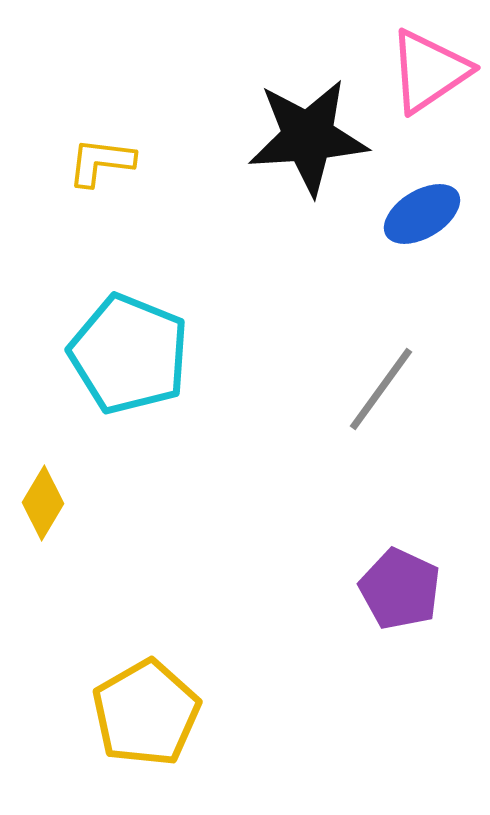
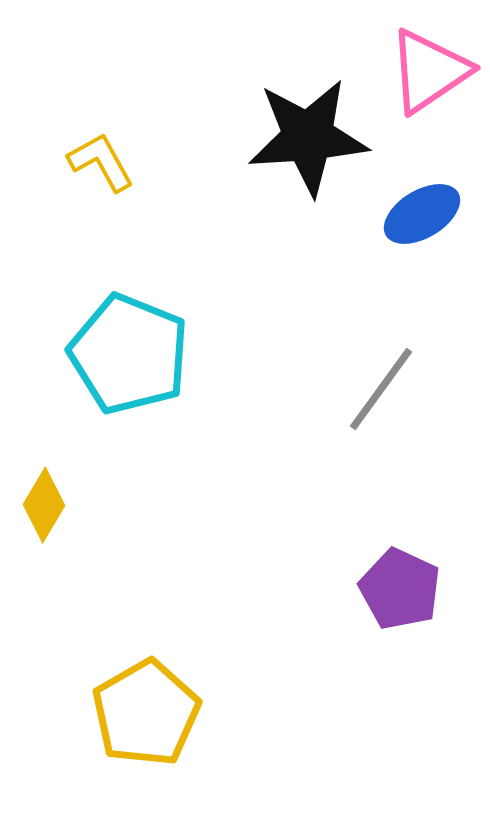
yellow L-shape: rotated 54 degrees clockwise
yellow diamond: moved 1 px right, 2 px down
